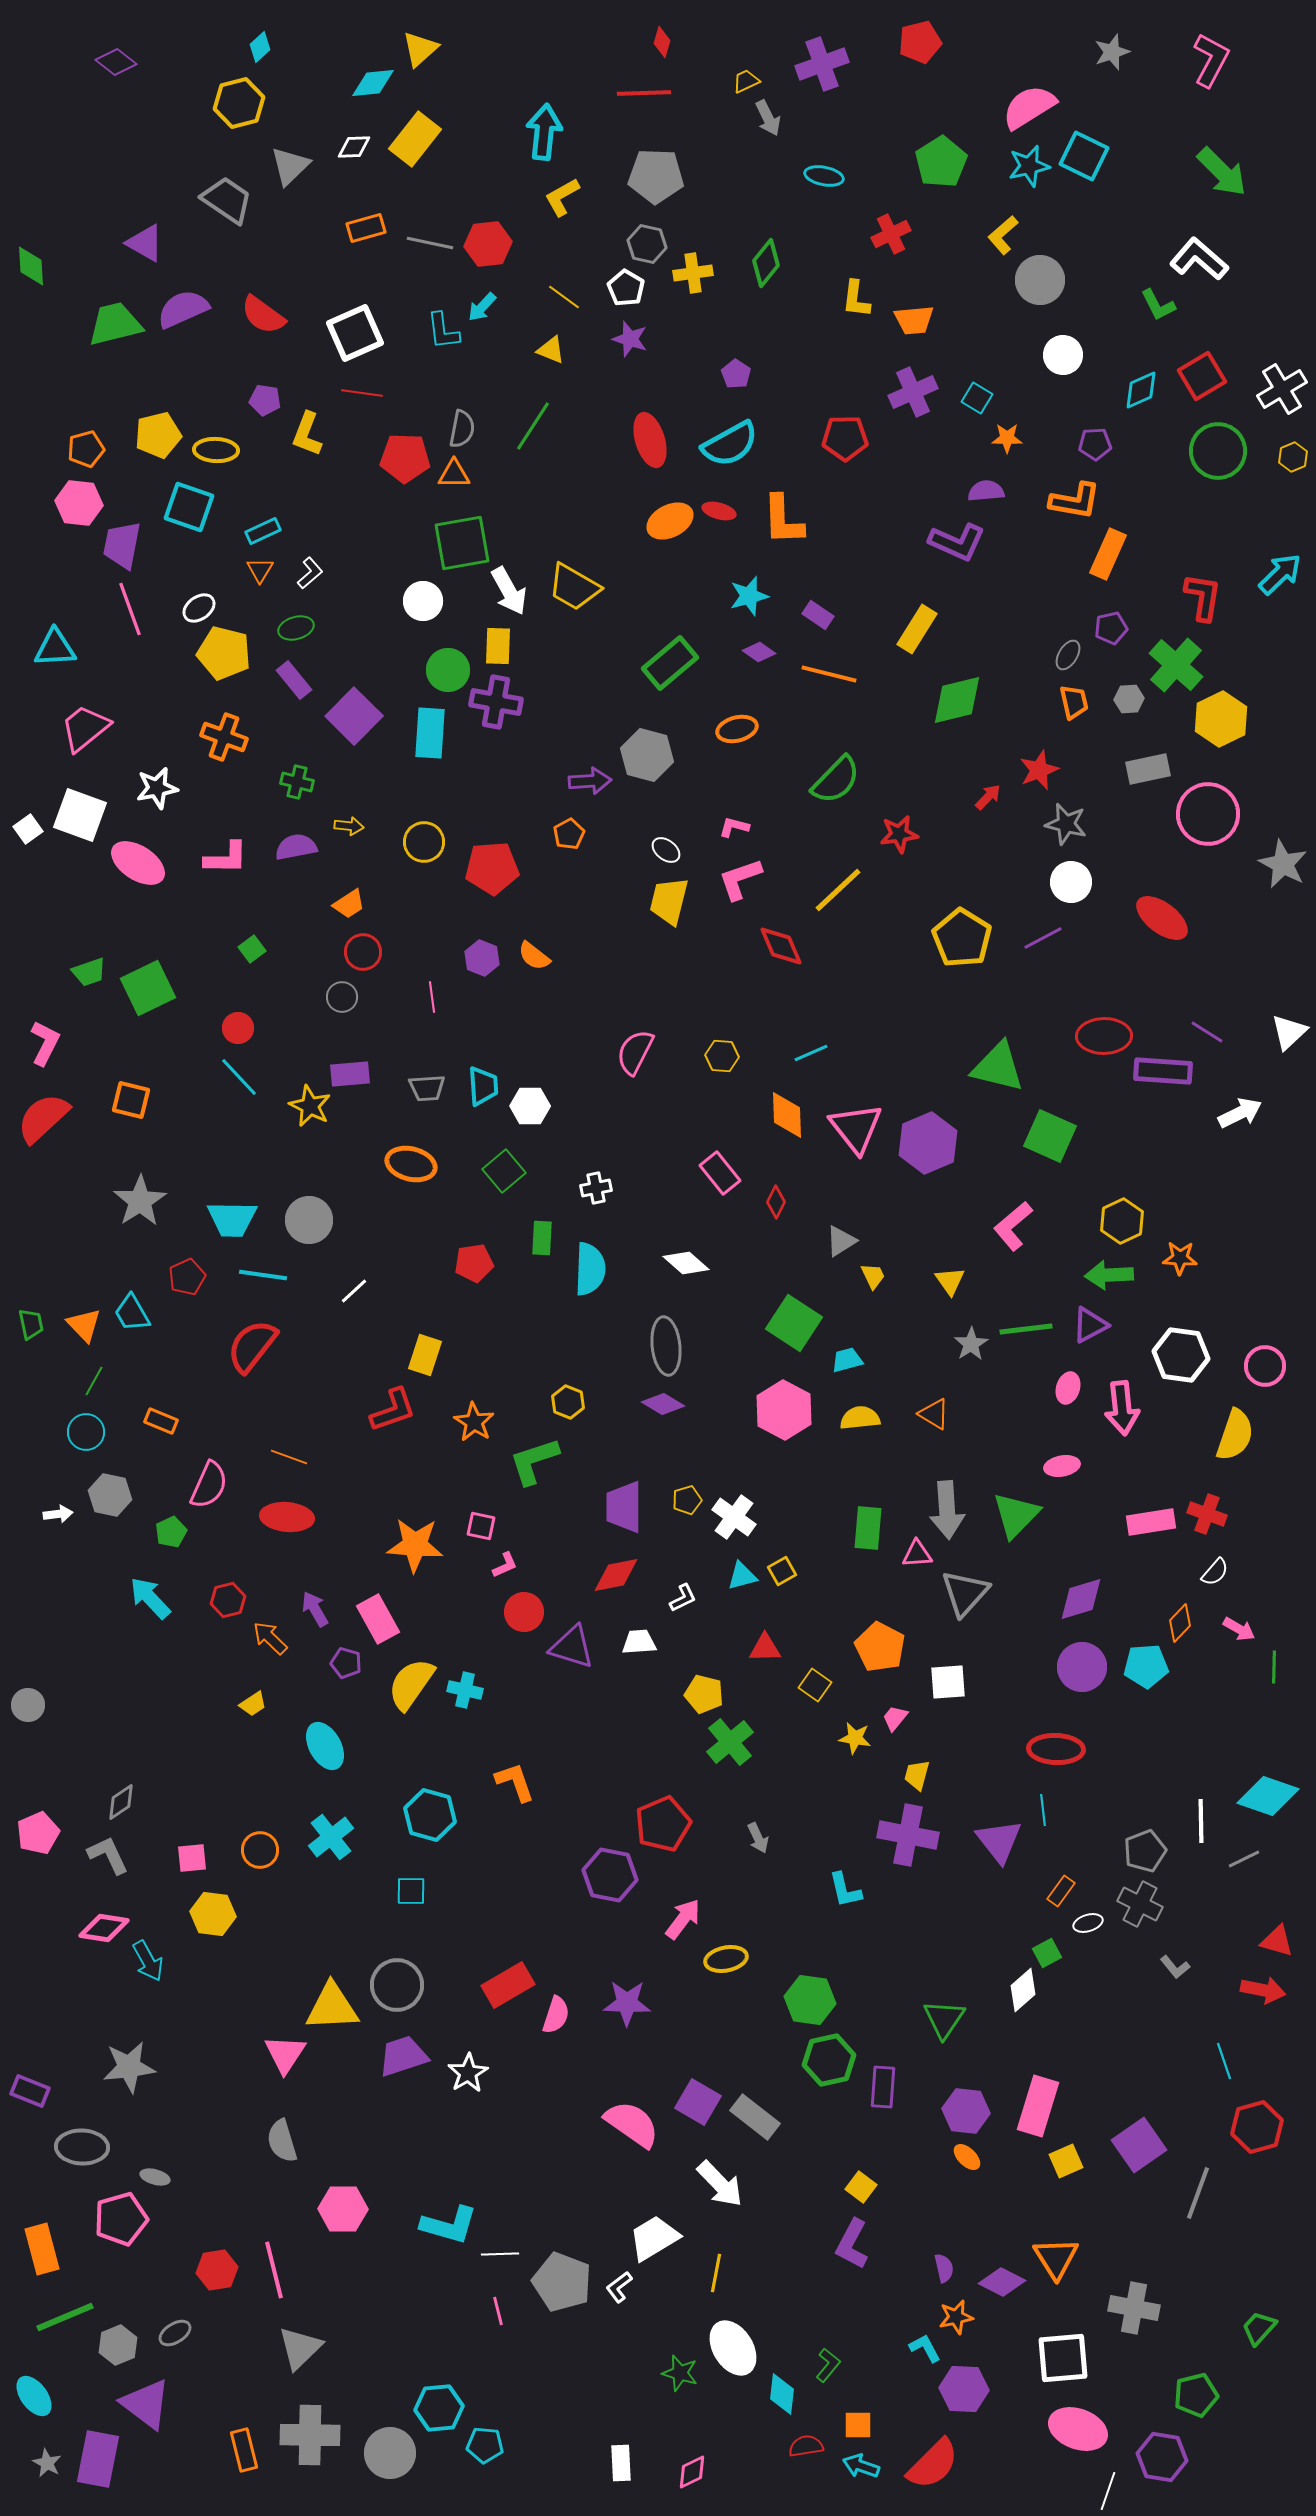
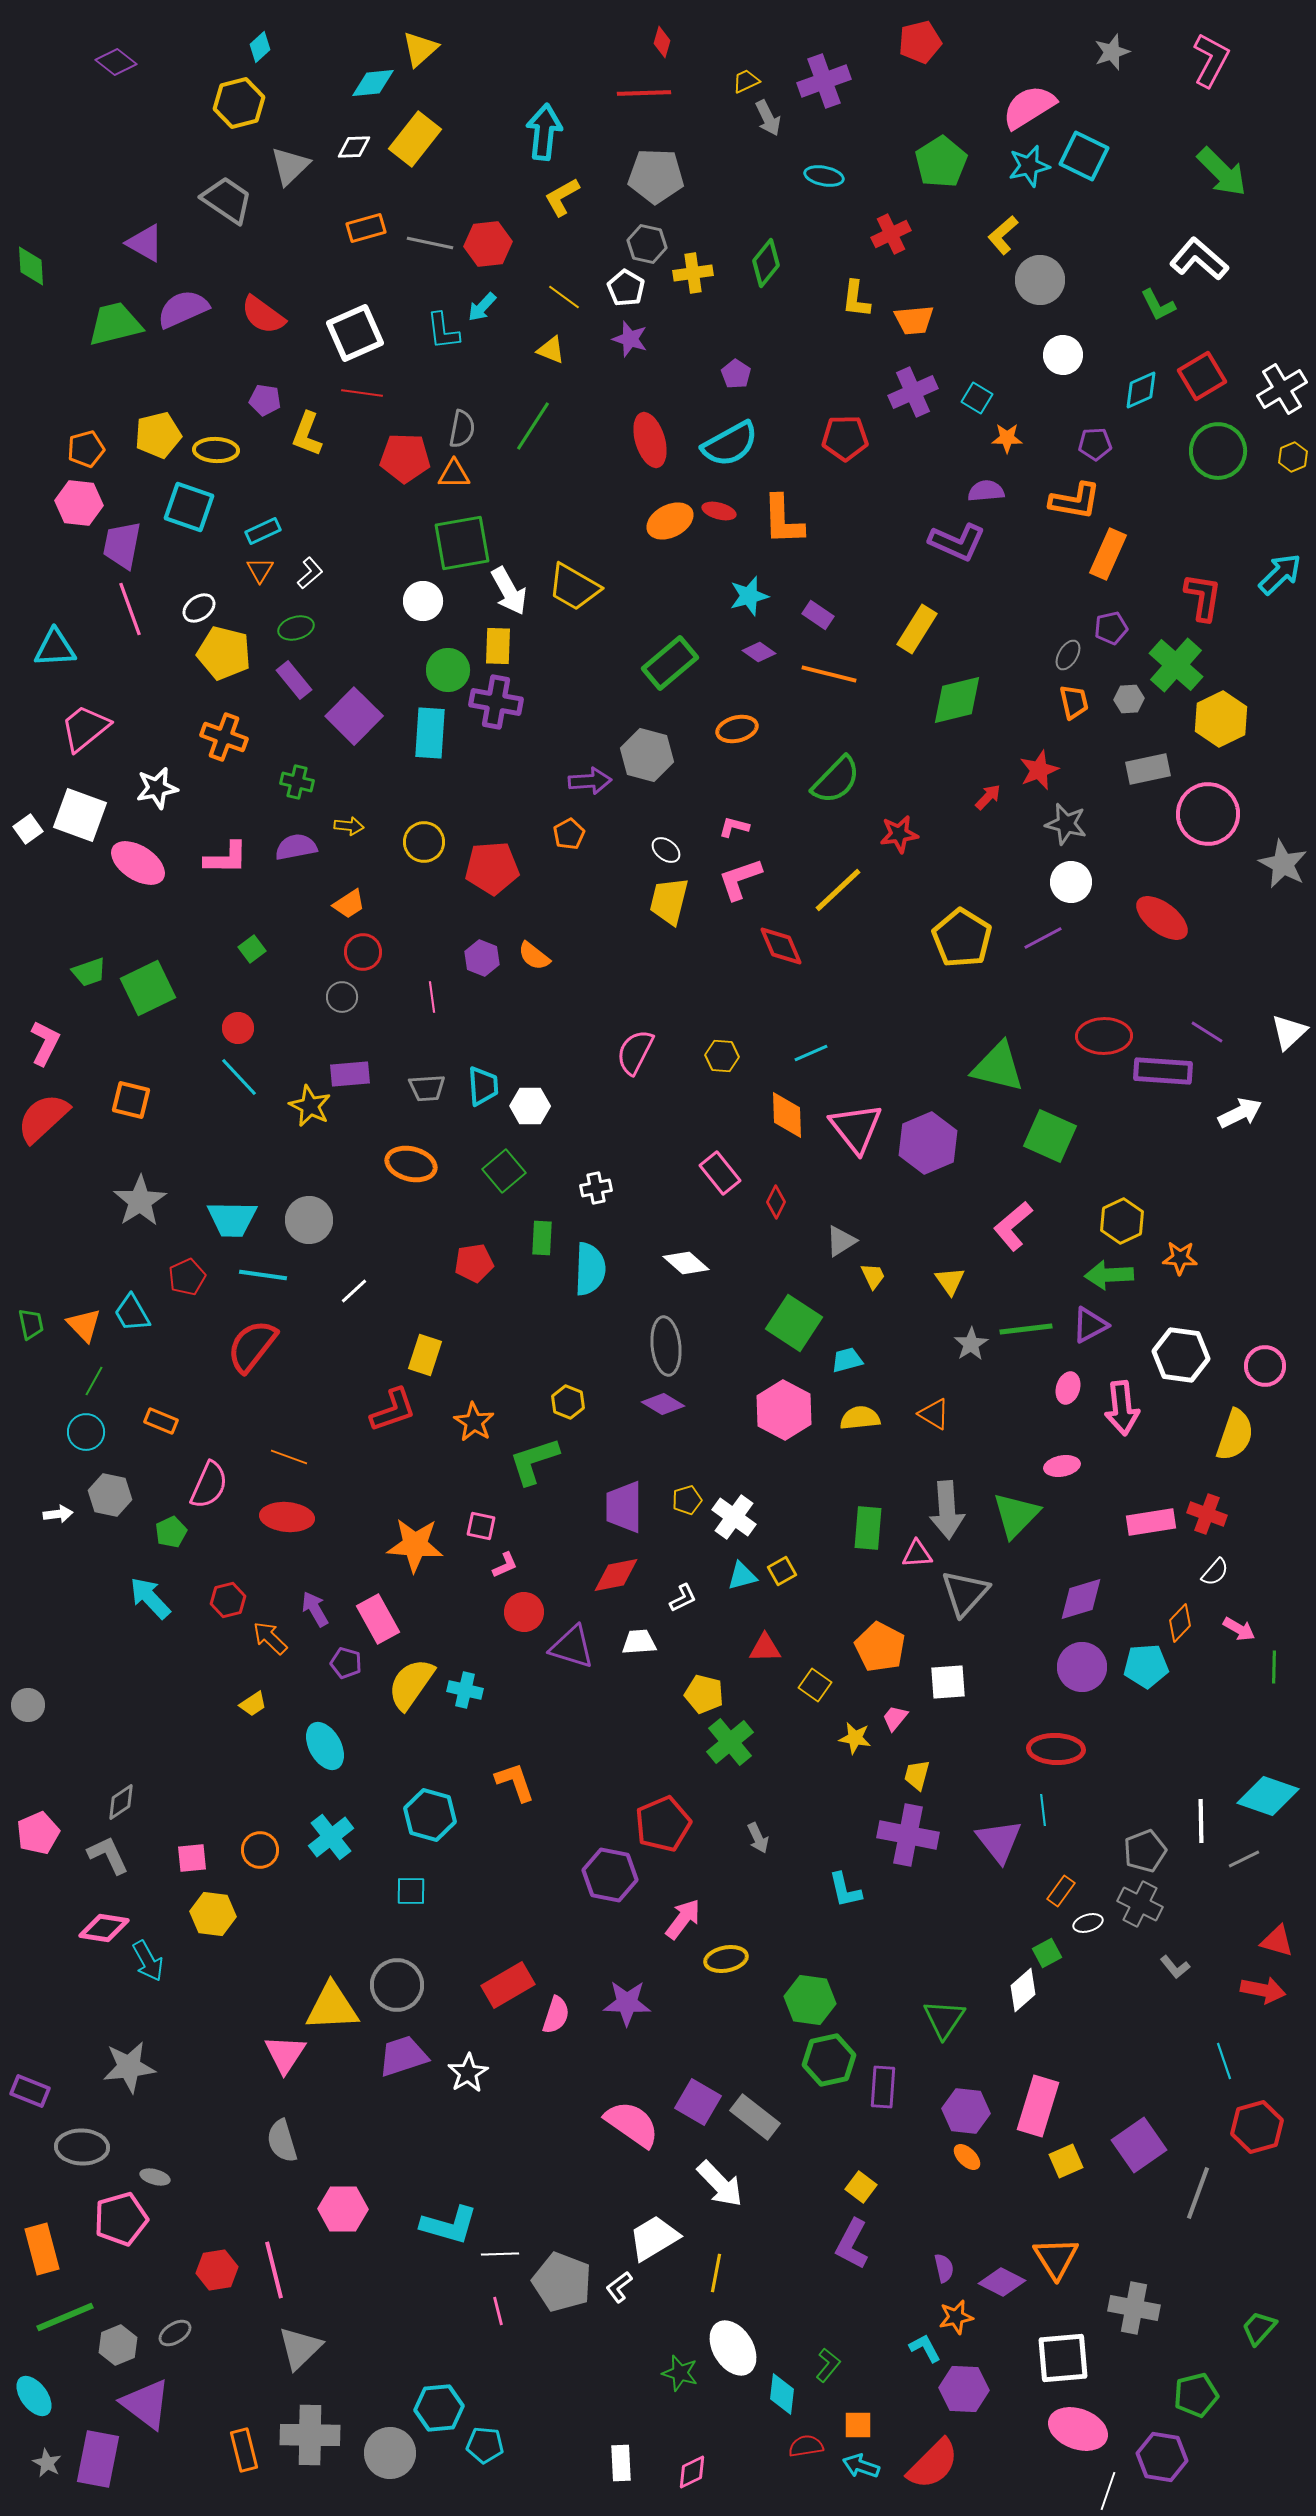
purple cross at (822, 64): moved 2 px right, 17 px down
